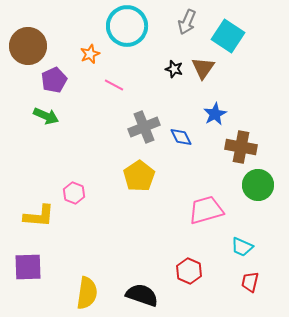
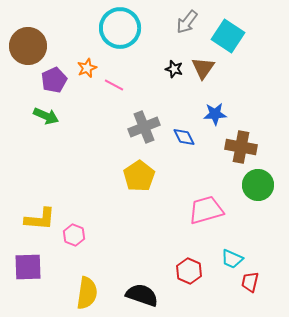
gray arrow: rotated 15 degrees clockwise
cyan circle: moved 7 px left, 2 px down
orange star: moved 3 px left, 14 px down
blue star: rotated 25 degrees clockwise
blue diamond: moved 3 px right
pink hexagon: moved 42 px down
yellow L-shape: moved 1 px right, 3 px down
cyan trapezoid: moved 10 px left, 12 px down
